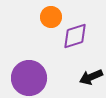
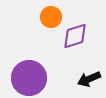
black arrow: moved 2 px left, 2 px down
